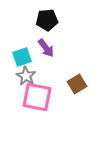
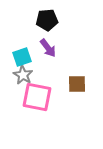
purple arrow: moved 2 px right
gray star: moved 3 px left, 1 px up
brown square: rotated 30 degrees clockwise
